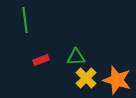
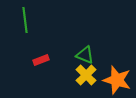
green triangle: moved 9 px right, 2 px up; rotated 24 degrees clockwise
yellow cross: moved 3 px up
